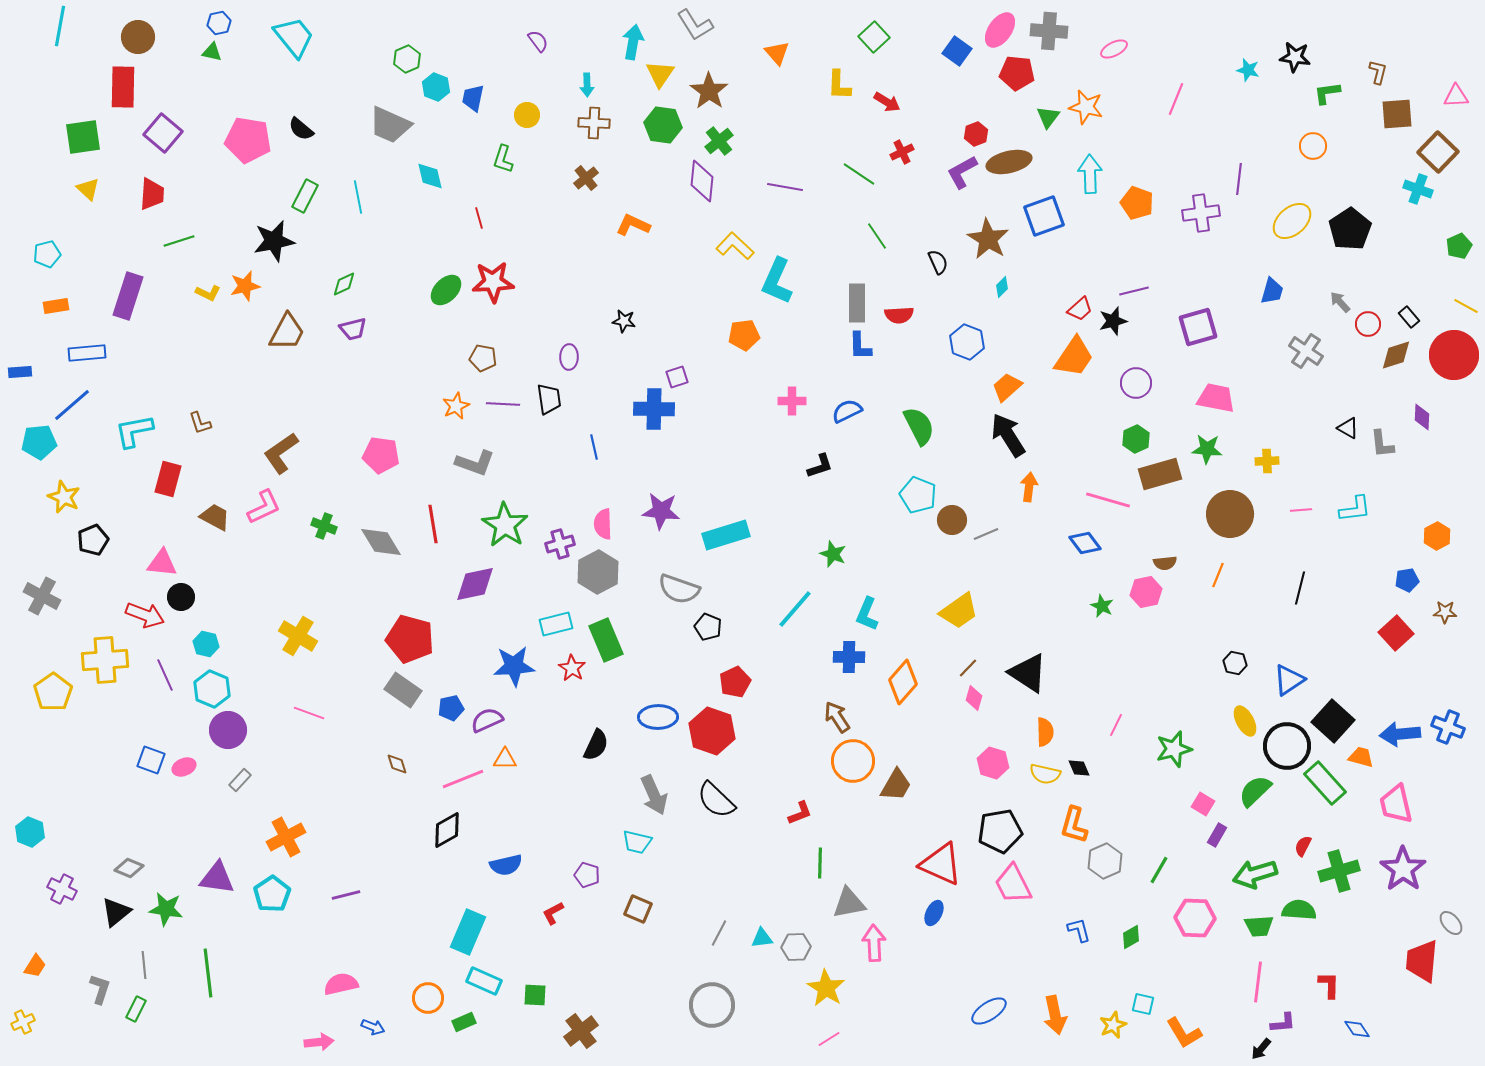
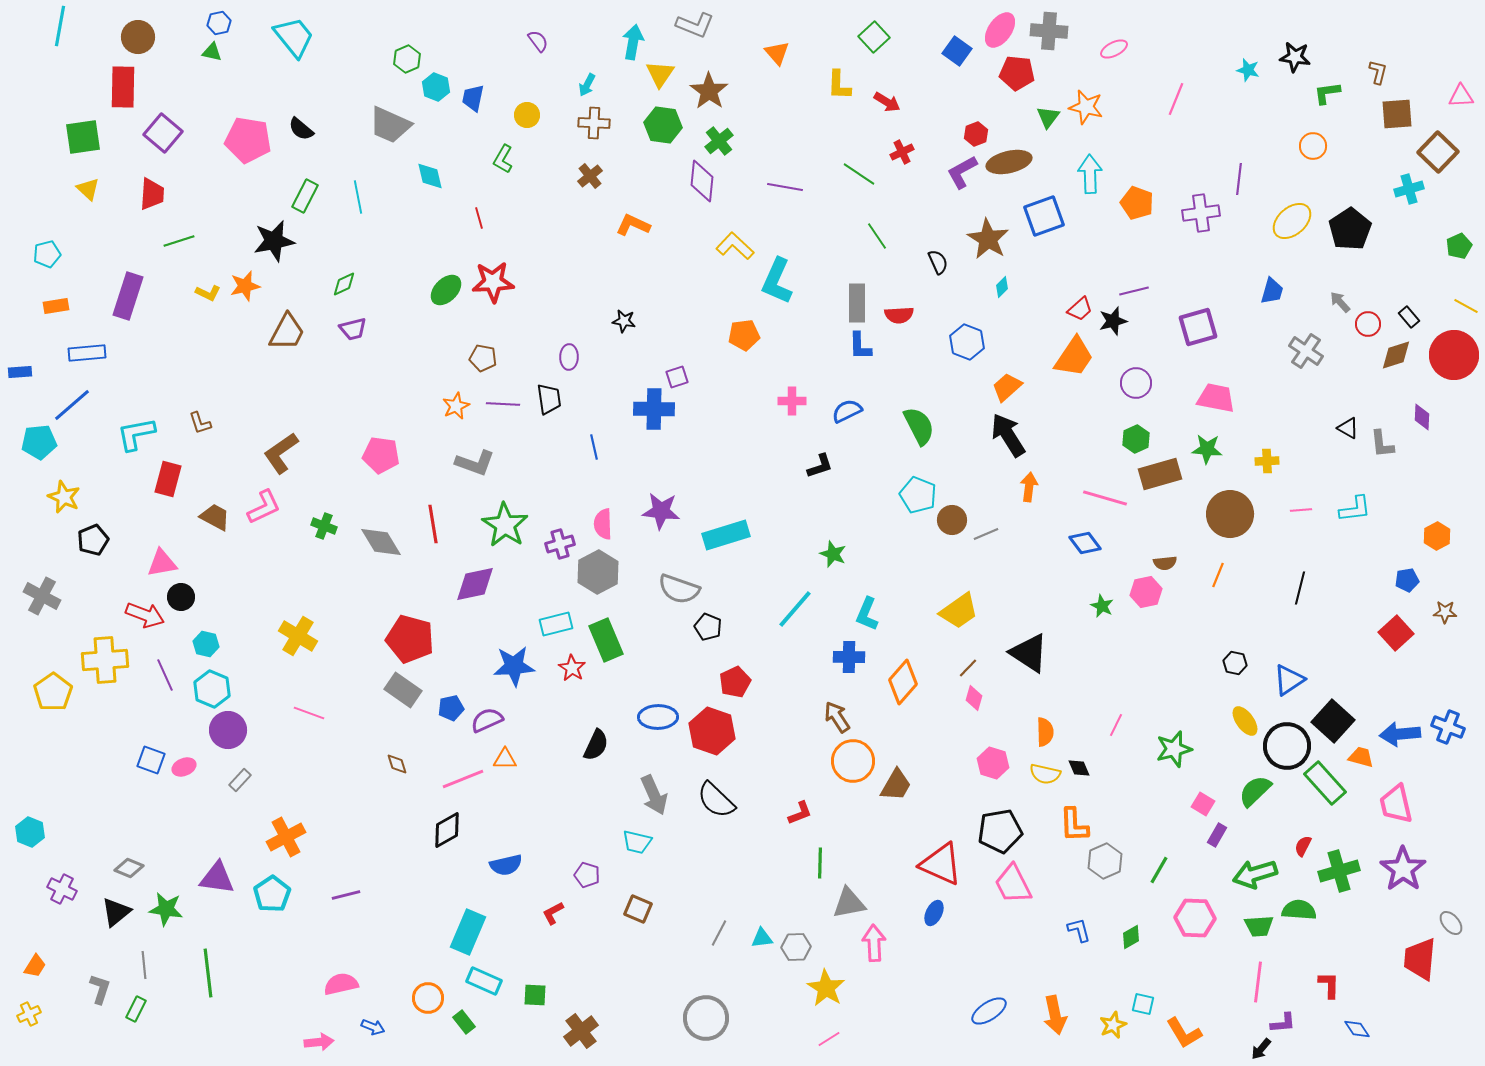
gray L-shape at (695, 25): rotated 36 degrees counterclockwise
cyan arrow at (587, 85): rotated 30 degrees clockwise
pink triangle at (1456, 96): moved 5 px right
green L-shape at (503, 159): rotated 12 degrees clockwise
brown cross at (586, 178): moved 4 px right, 2 px up
cyan cross at (1418, 189): moved 9 px left; rotated 36 degrees counterclockwise
cyan L-shape at (134, 431): moved 2 px right, 3 px down
pink line at (1108, 500): moved 3 px left, 2 px up
pink triangle at (162, 563): rotated 16 degrees counterclockwise
black triangle at (1028, 673): moved 1 px right, 20 px up
yellow ellipse at (1245, 721): rotated 8 degrees counterclockwise
orange L-shape at (1074, 825): rotated 18 degrees counterclockwise
red trapezoid at (1422, 961): moved 2 px left, 2 px up
gray circle at (712, 1005): moved 6 px left, 13 px down
yellow cross at (23, 1022): moved 6 px right, 8 px up
green rectangle at (464, 1022): rotated 75 degrees clockwise
